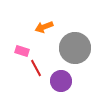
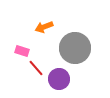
red line: rotated 12 degrees counterclockwise
purple circle: moved 2 px left, 2 px up
